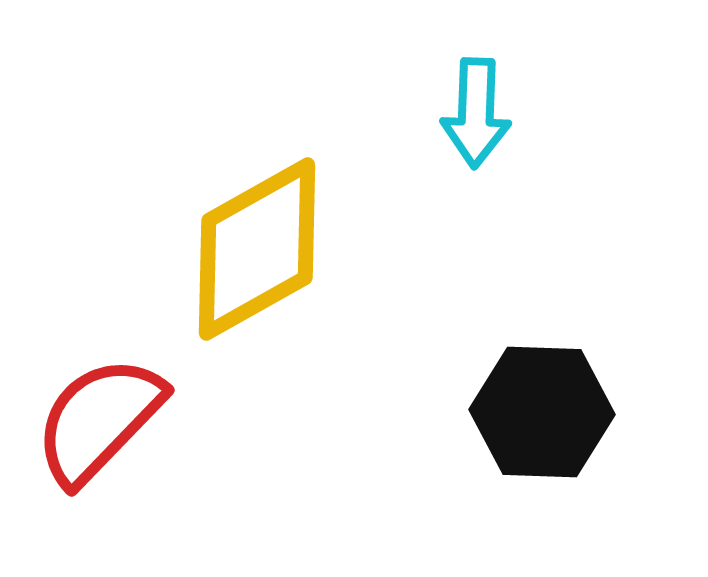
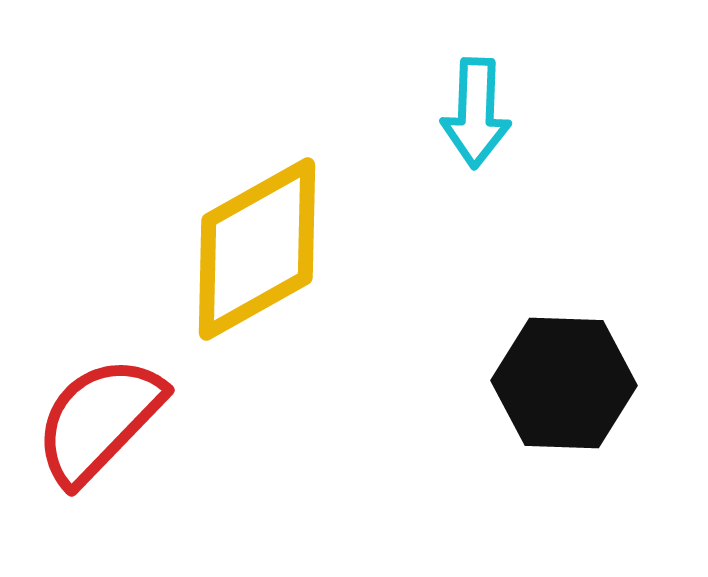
black hexagon: moved 22 px right, 29 px up
